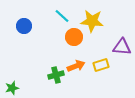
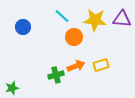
yellow star: moved 3 px right, 1 px up
blue circle: moved 1 px left, 1 px down
purple triangle: moved 28 px up
